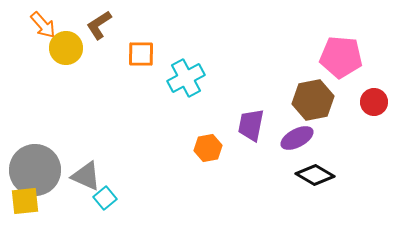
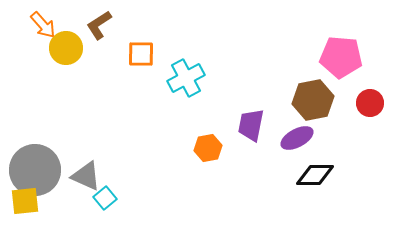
red circle: moved 4 px left, 1 px down
black diamond: rotated 30 degrees counterclockwise
